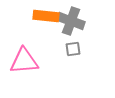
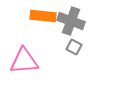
orange rectangle: moved 3 px left
gray square: moved 1 px right, 2 px up; rotated 35 degrees clockwise
